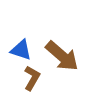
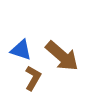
brown L-shape: moved 1 px right
